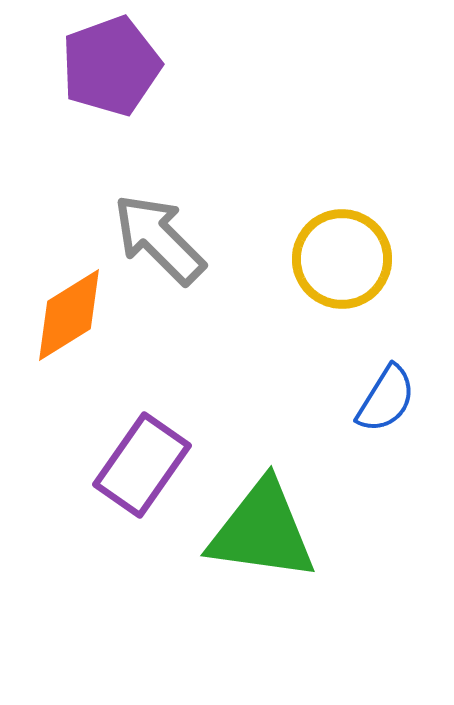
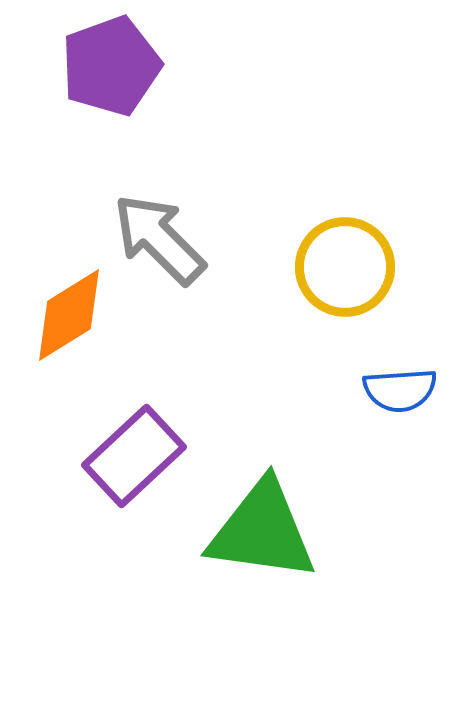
yellow circle: moved 3 px right, 8 px down
blue semicircle: moved 14 px right, 9 px up; rotated 54 degrees clockwise
purple rectangle: moved 8 px left, 9 px up; rotated 12 degrees clockwise
